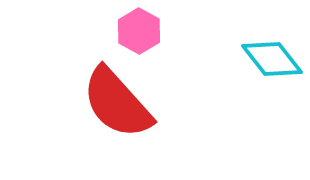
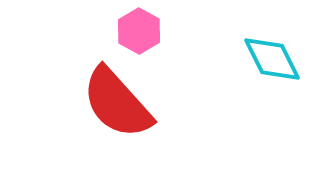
cyan diamond: rotated 12 degrees clockwise
